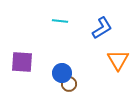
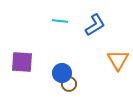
blue L-shape: moved 7 px left, 3 px up
